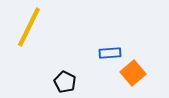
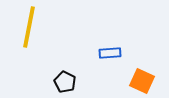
yellow line: rotated 15 degrees counterclockwise
orange square: moved 9 px right, 8 px down; rotated 25 degrees counterclockwise
